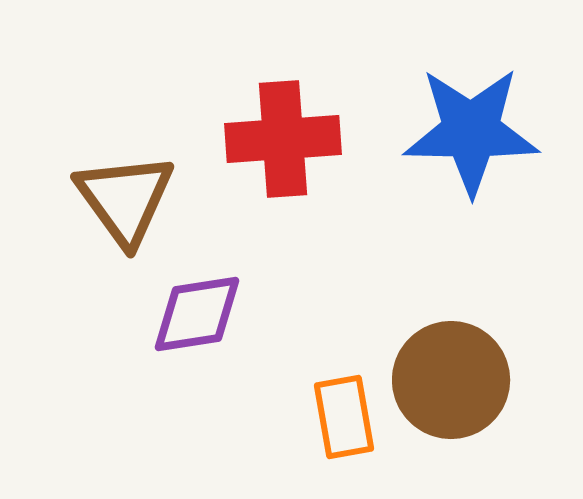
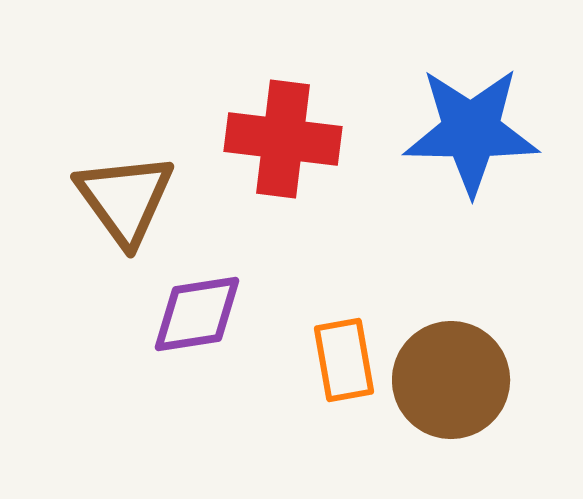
red cross: rotated 11 degrees clockwise
orange rectangle: moved 57 px up
